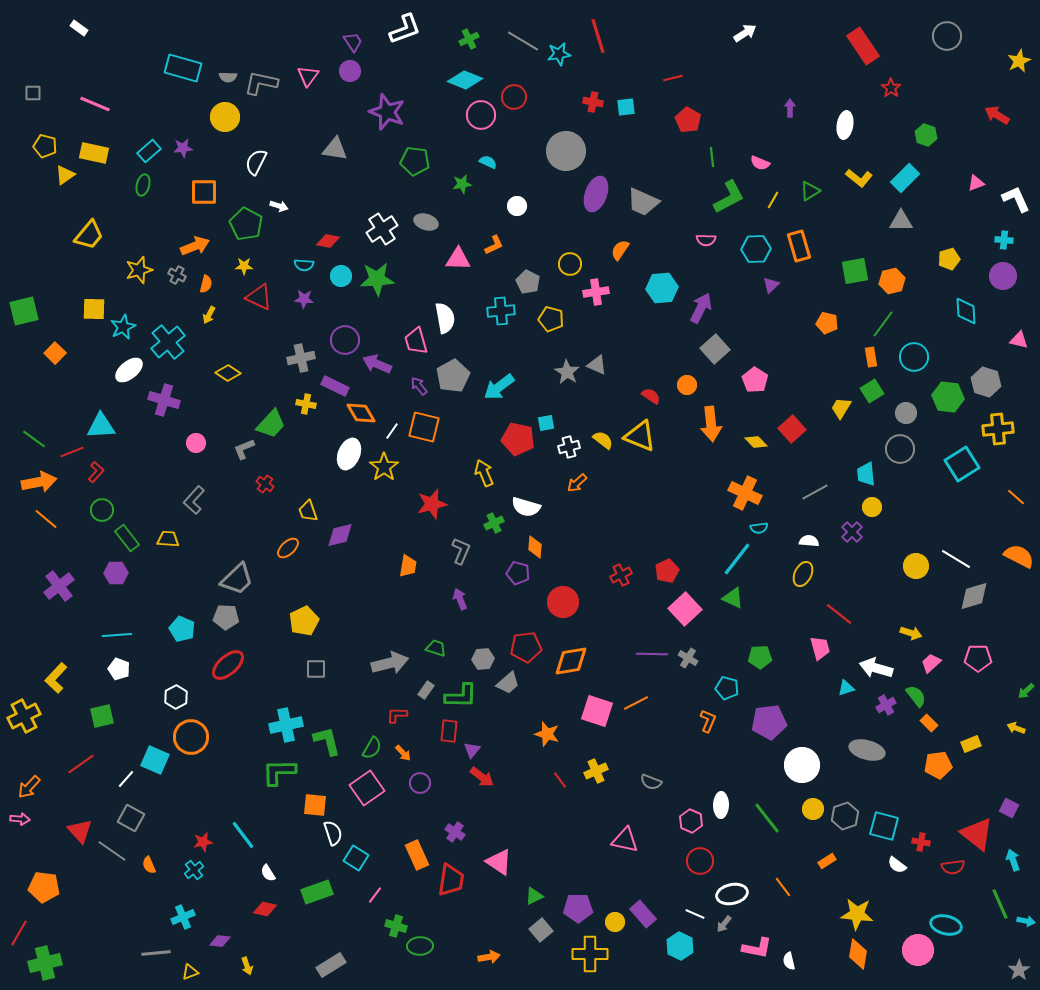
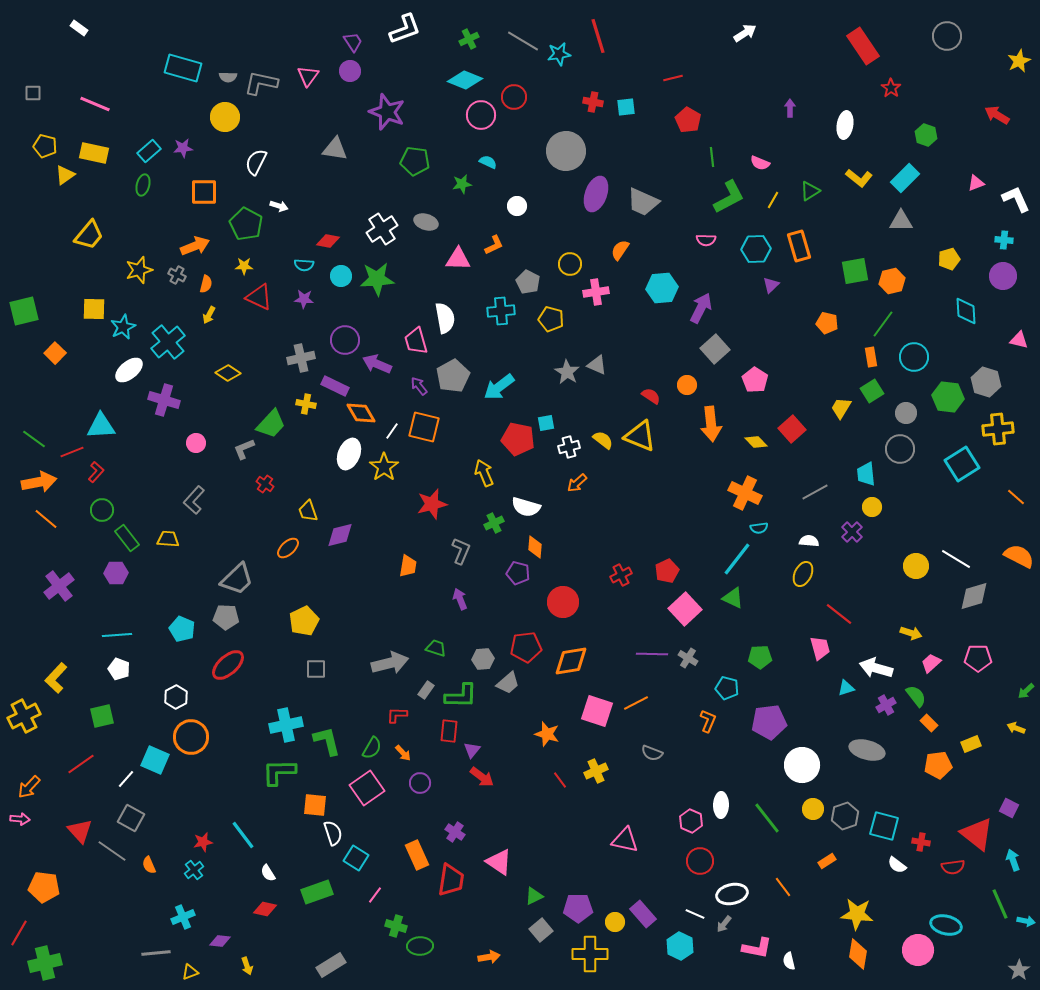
gray semicircle at (651, 782): moved 1 px right, 29 px up
